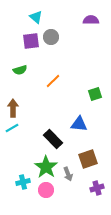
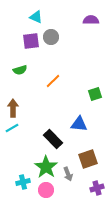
cyan triangle: rotated 16 degrees counterclockwise
